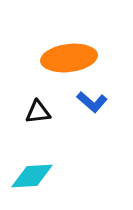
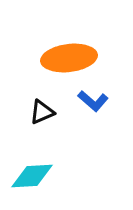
blue L-shape: moved 1 px right, 1 px up
black triangle: moved 4 px right; rotated 16 degrees counterclockwise
